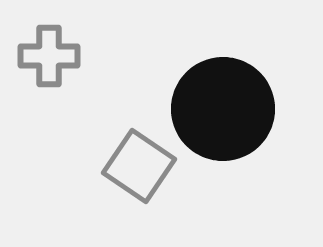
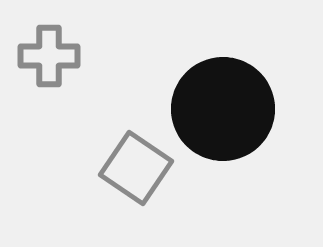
gray square: moved 3 px left, 2 px down
